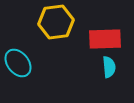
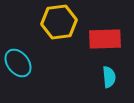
yellow hexagon: moved 3 px right
cyan semicircle: moved 10 px down
